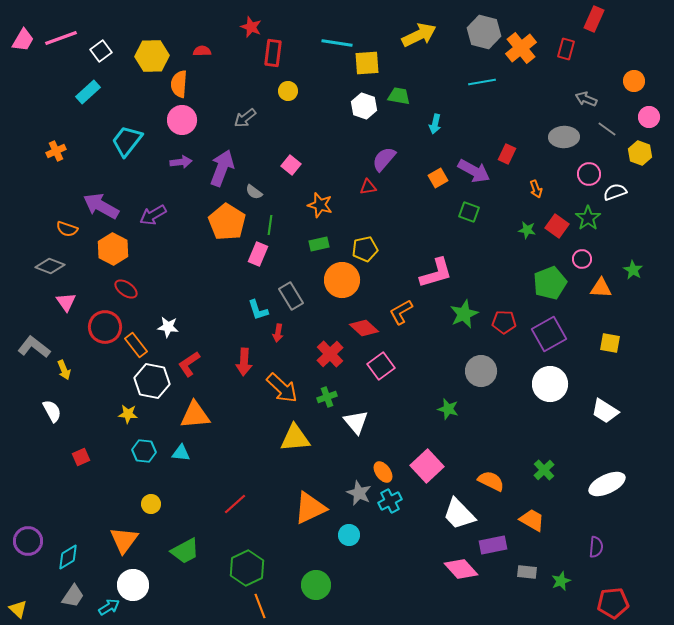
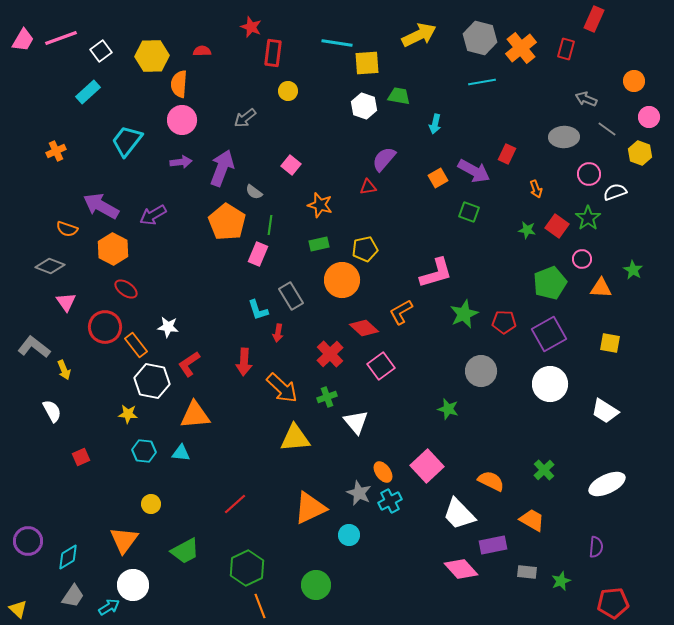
gray hexagon at (484, 32): moved 4 px left, 6 px down
